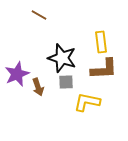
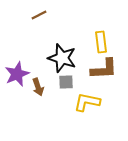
brown line: rotated 56 degrees counterclockwise
